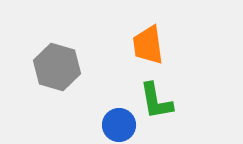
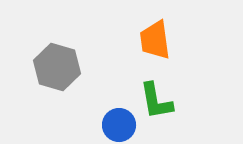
orange trapezoid: moved 7 px right, 5 px up
